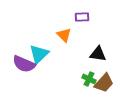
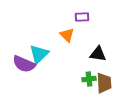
orange triangle: moved 3 px right
green cross: rotated 32 degrees counterclockwise
brown trapezoid: rotated 45 degrees counterclockwise
